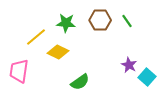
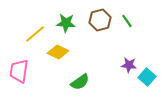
brown hexagon: rotated 15 degrees counterclockwise
yellow line: moved 1 px left, 3 px up
purple star: rotated 21 degrees counterclockwise
